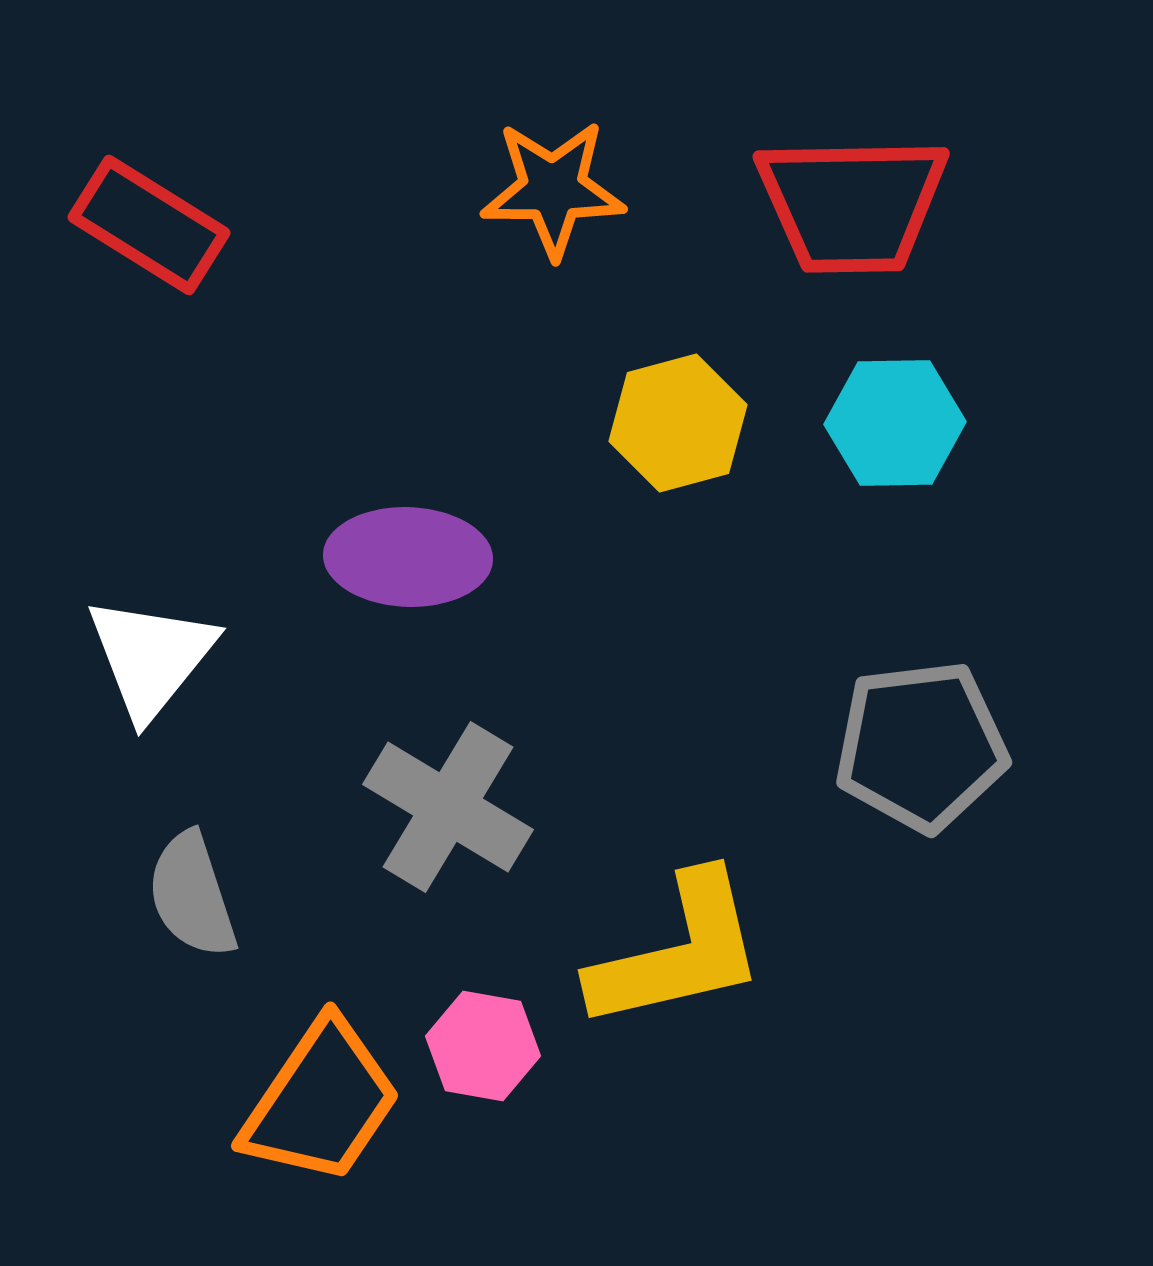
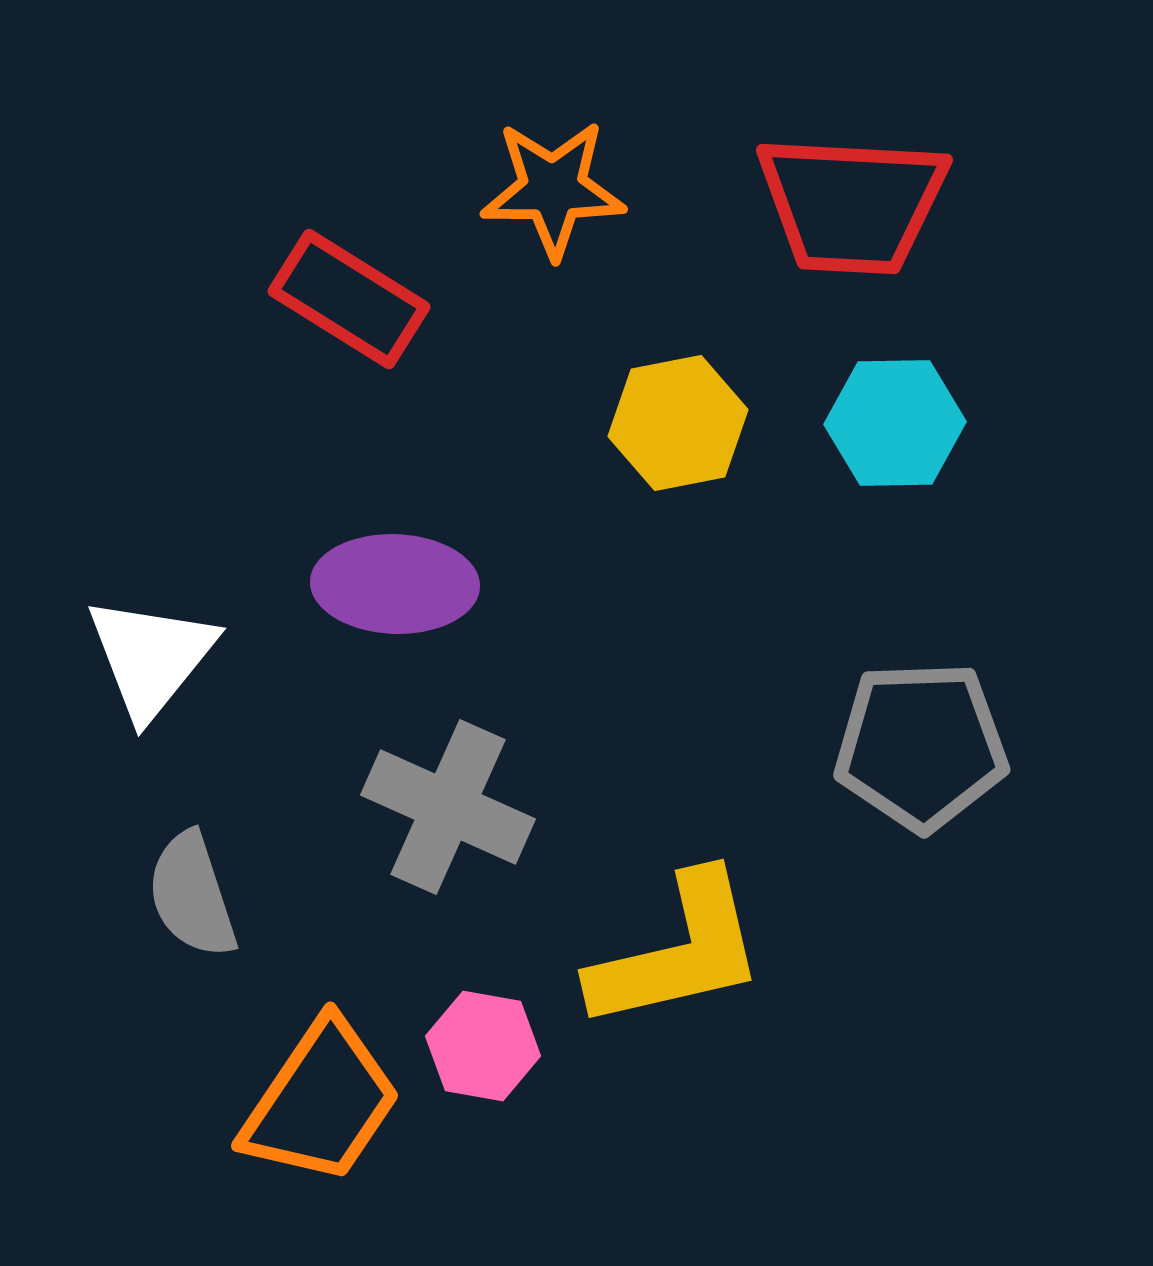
red trapezoid: rotated 4 degrees clockwise
red rectangle: moved 200 px right, 74 px down
yellow hexagon: rotated 4 degrees clockwise
purple ellipse: moved 13 px left, 27 px down
gray pentagon: rotated 5 degrees clockwise
gray cross: rotated 7 degrees counterclockwise
